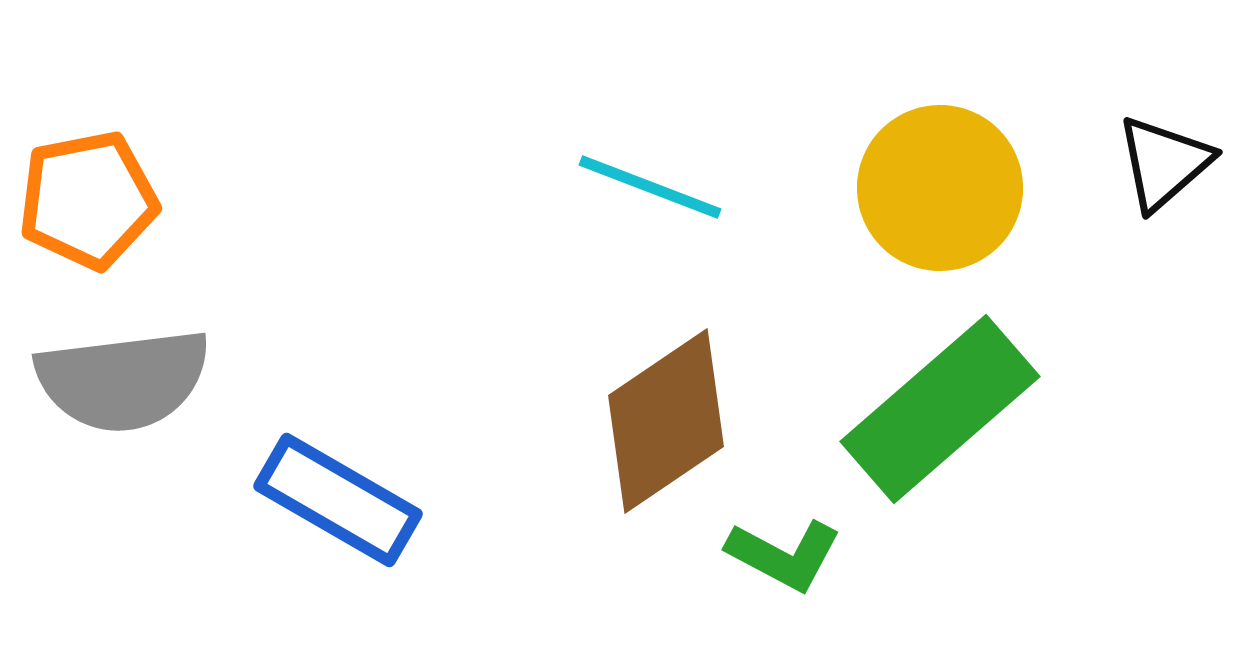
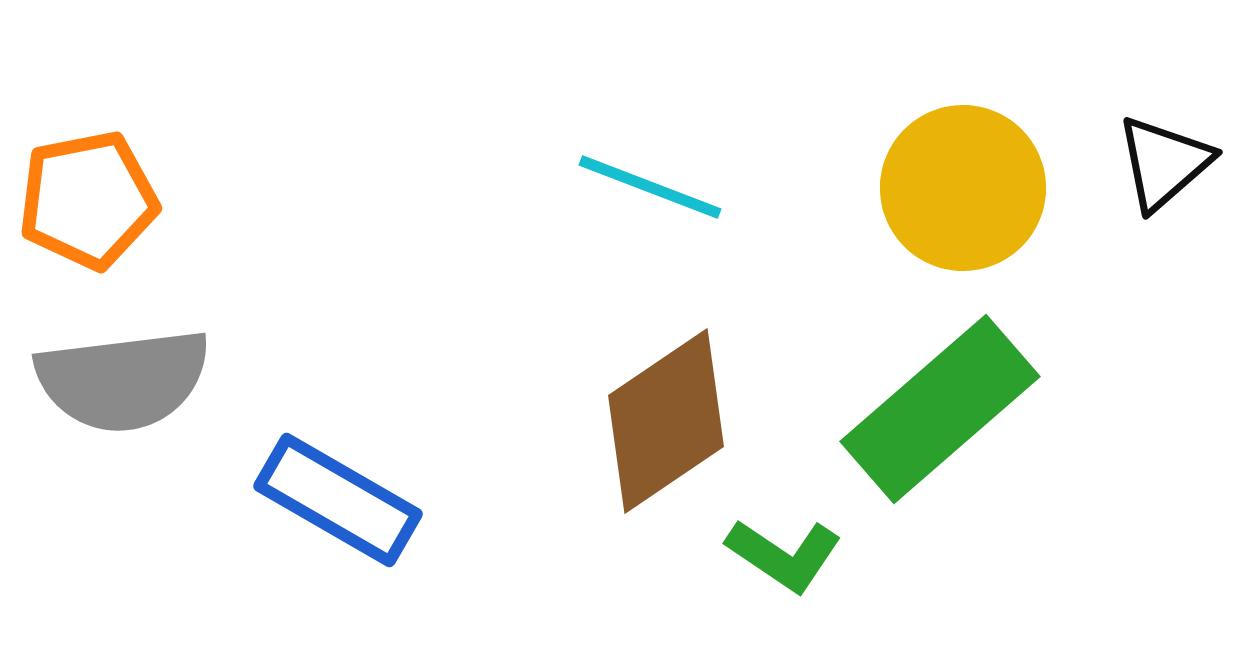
yellow circle: moved 23 px right
green L-shape: rotated 6 degrees clockwise
